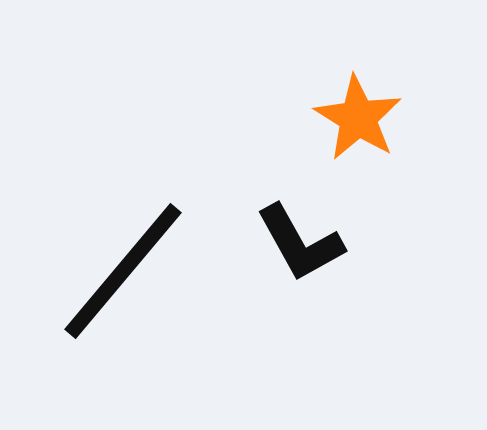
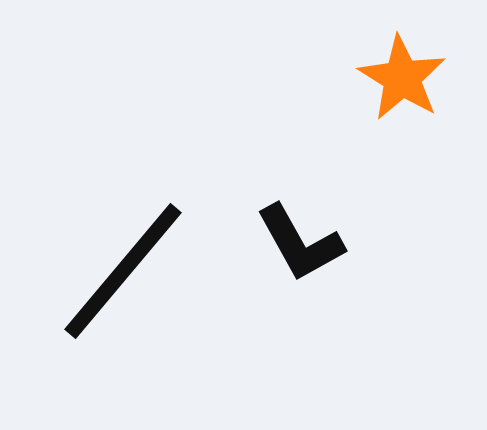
orange star: moved 44 px right, 40 px up
